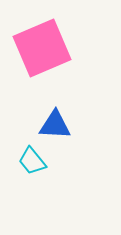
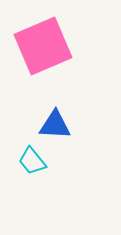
pink square: moved 1 px right, 2 px up
